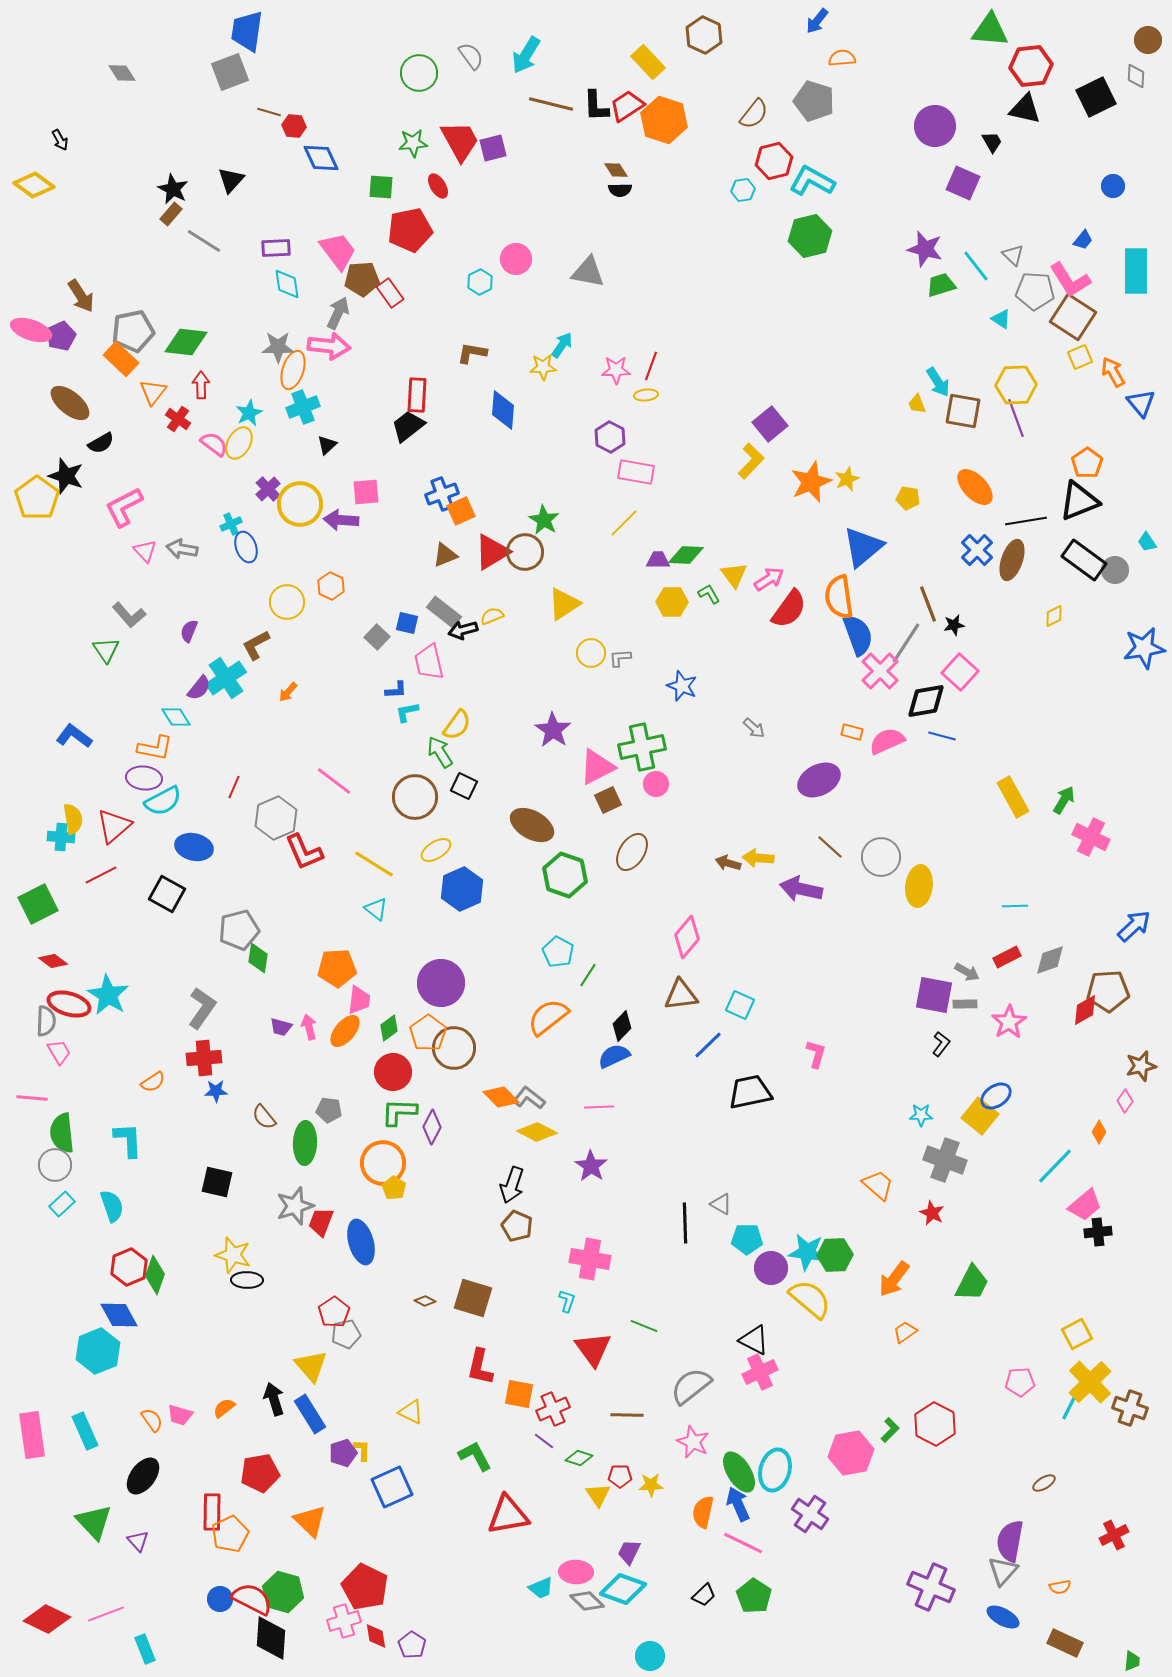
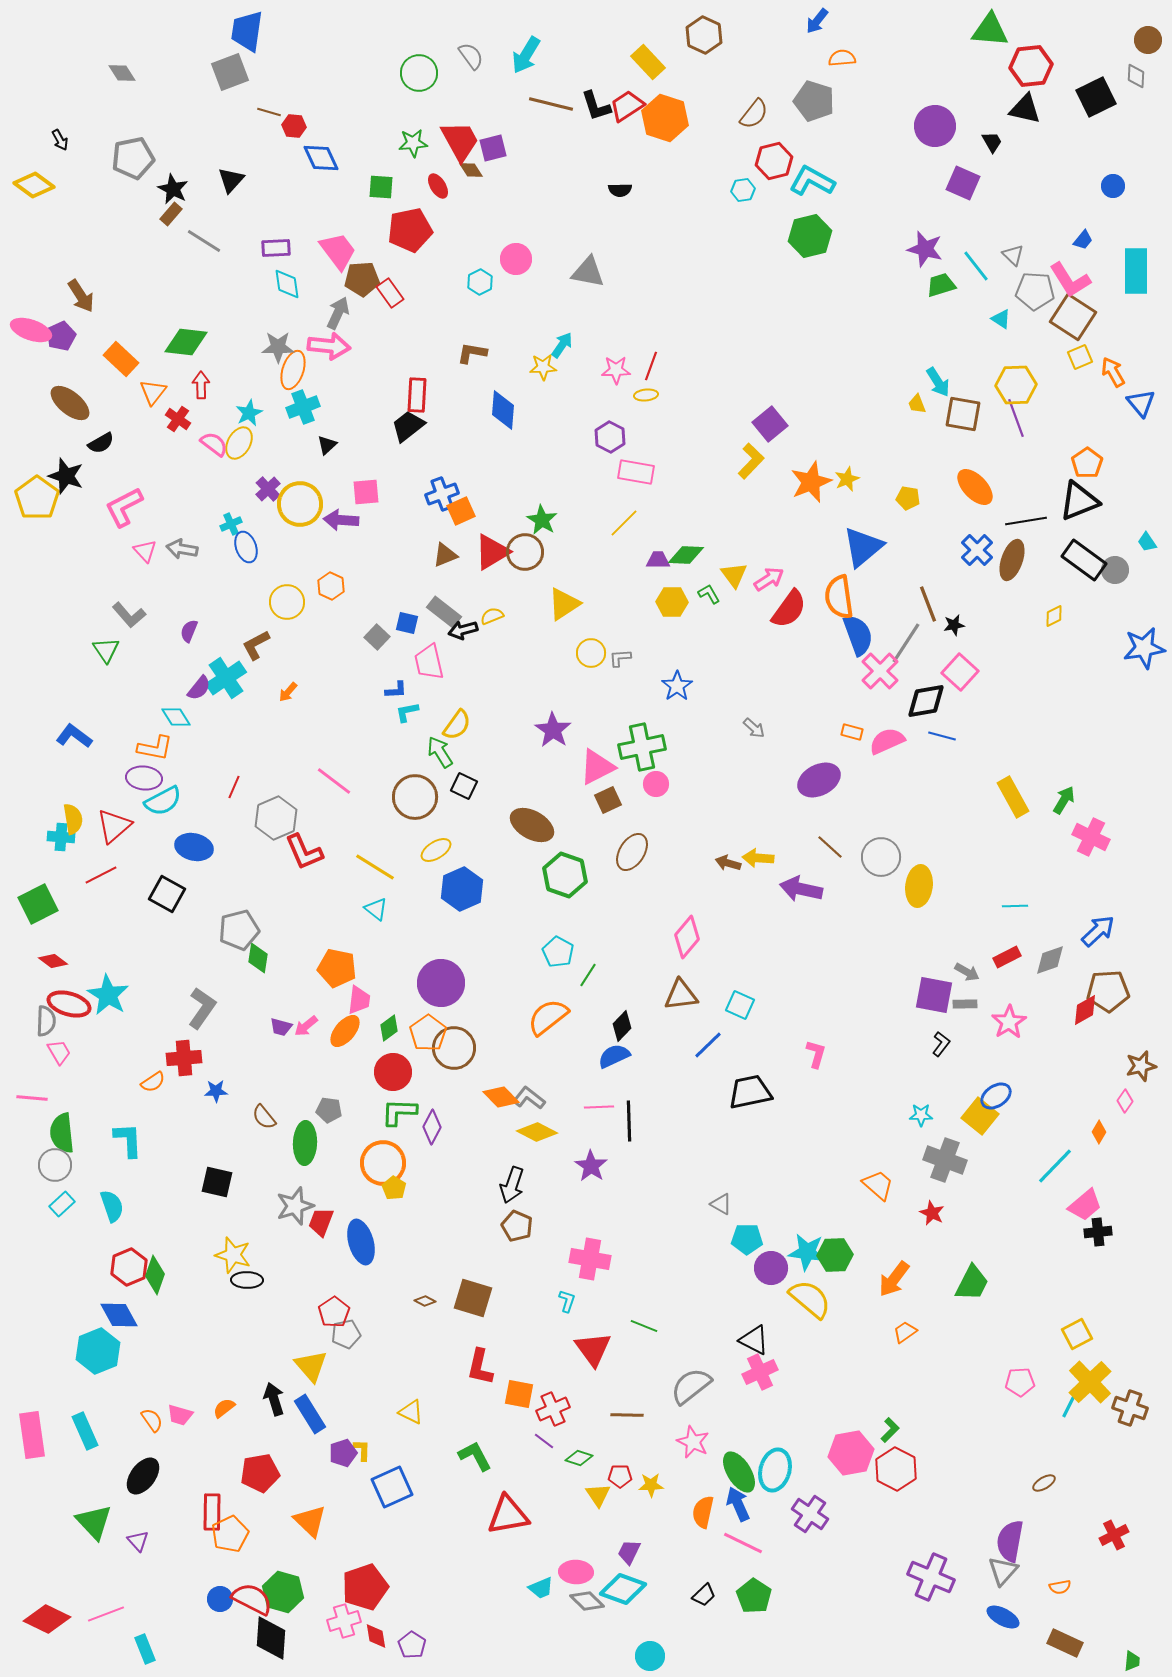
black L-shape at (596, 106): rotated 16 degrees counterclockwise
orange hexagon at (664, 120): moved 1 px right, 2 px up
brown diamond at (616, 170): moved 145 px left
gray pentagon at (133, 331): moved 173 px up
brown square at (963, 411): moved 3 px down
green star at (544, 520): moved 2 px left
blue star at (682, 686): moved 5 px left; rotated 16 degrees clockwise
yellow line at (374, 864): moved 1 px right, 3 px down
blue arrow at (1134, 926): moved 36 px left, 5 px down
orange pentagon at (337, 968): rotated 15 degrees clockwise
pink arrow at (309, 1027): moved 3 px left, 1 px up; rotated 115 degrees counterclockwise
red cross at (204, 1058): moved 20 px left
black line at (685, 1223): moved 56 px left, 102 px up
cyan line at (1070, 1406): moved 2 px up
red hexagon at (935, 1424): moved 39 px left, 45 px down
red pentagon at (365, 1587): rotated 27 degrees clockwise
purple cross at (931, 1587): moved 10 px up
